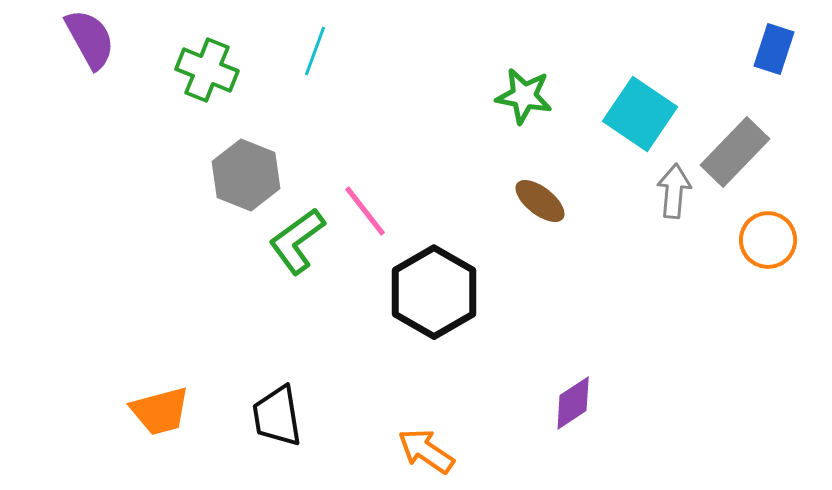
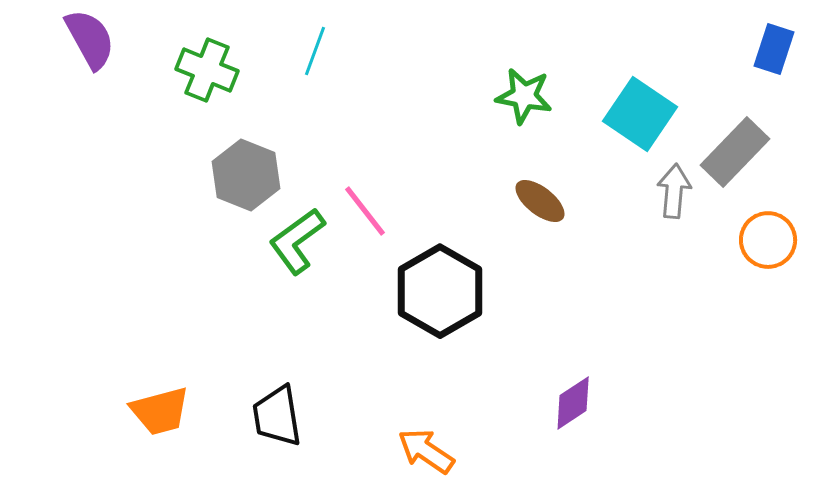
black hexagon: moved 6 px right, 1 px up
